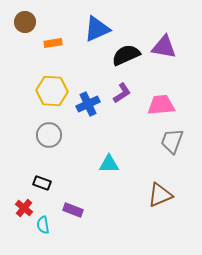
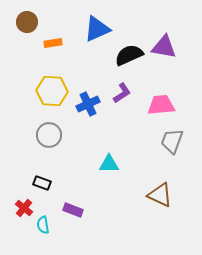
brown circle: moved 2 px right
black semicircle: moved 3 px right
brown triangle: rotated 48 degrees clockwise
